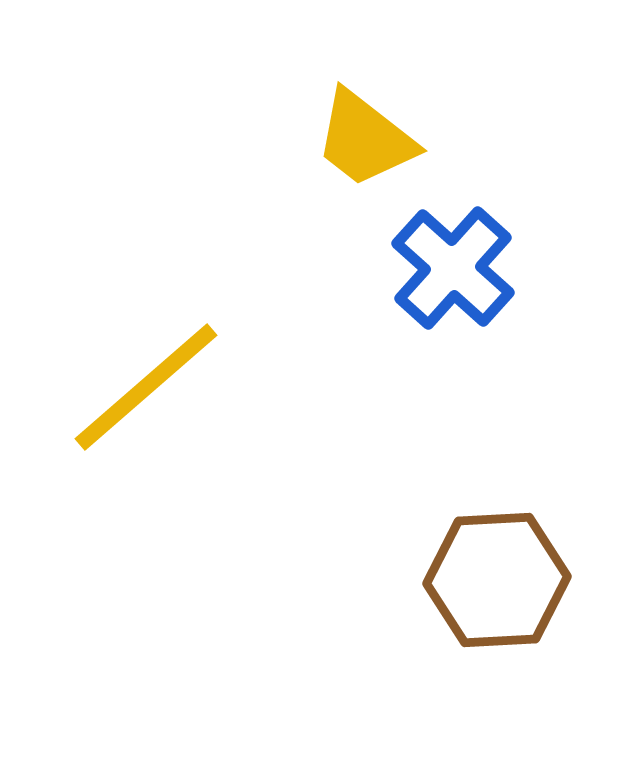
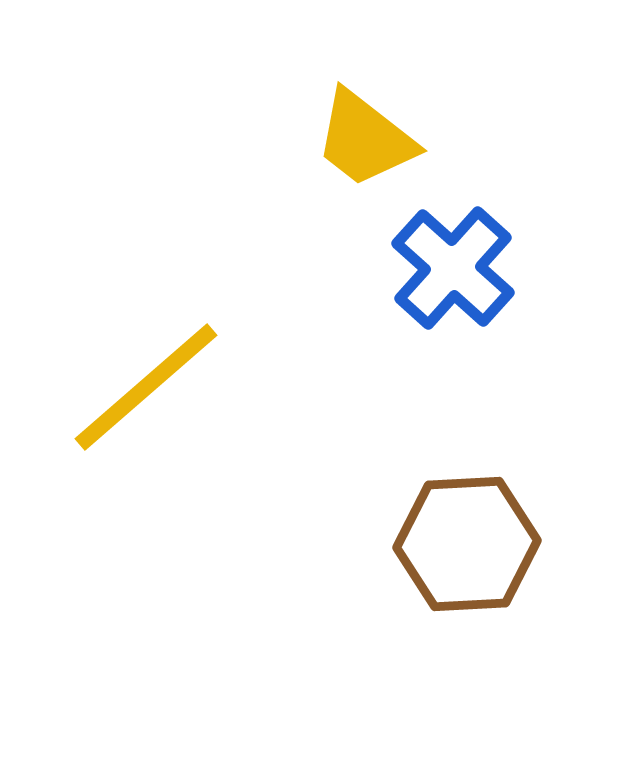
brown hexagon: moved 30 px left, 36 px up
